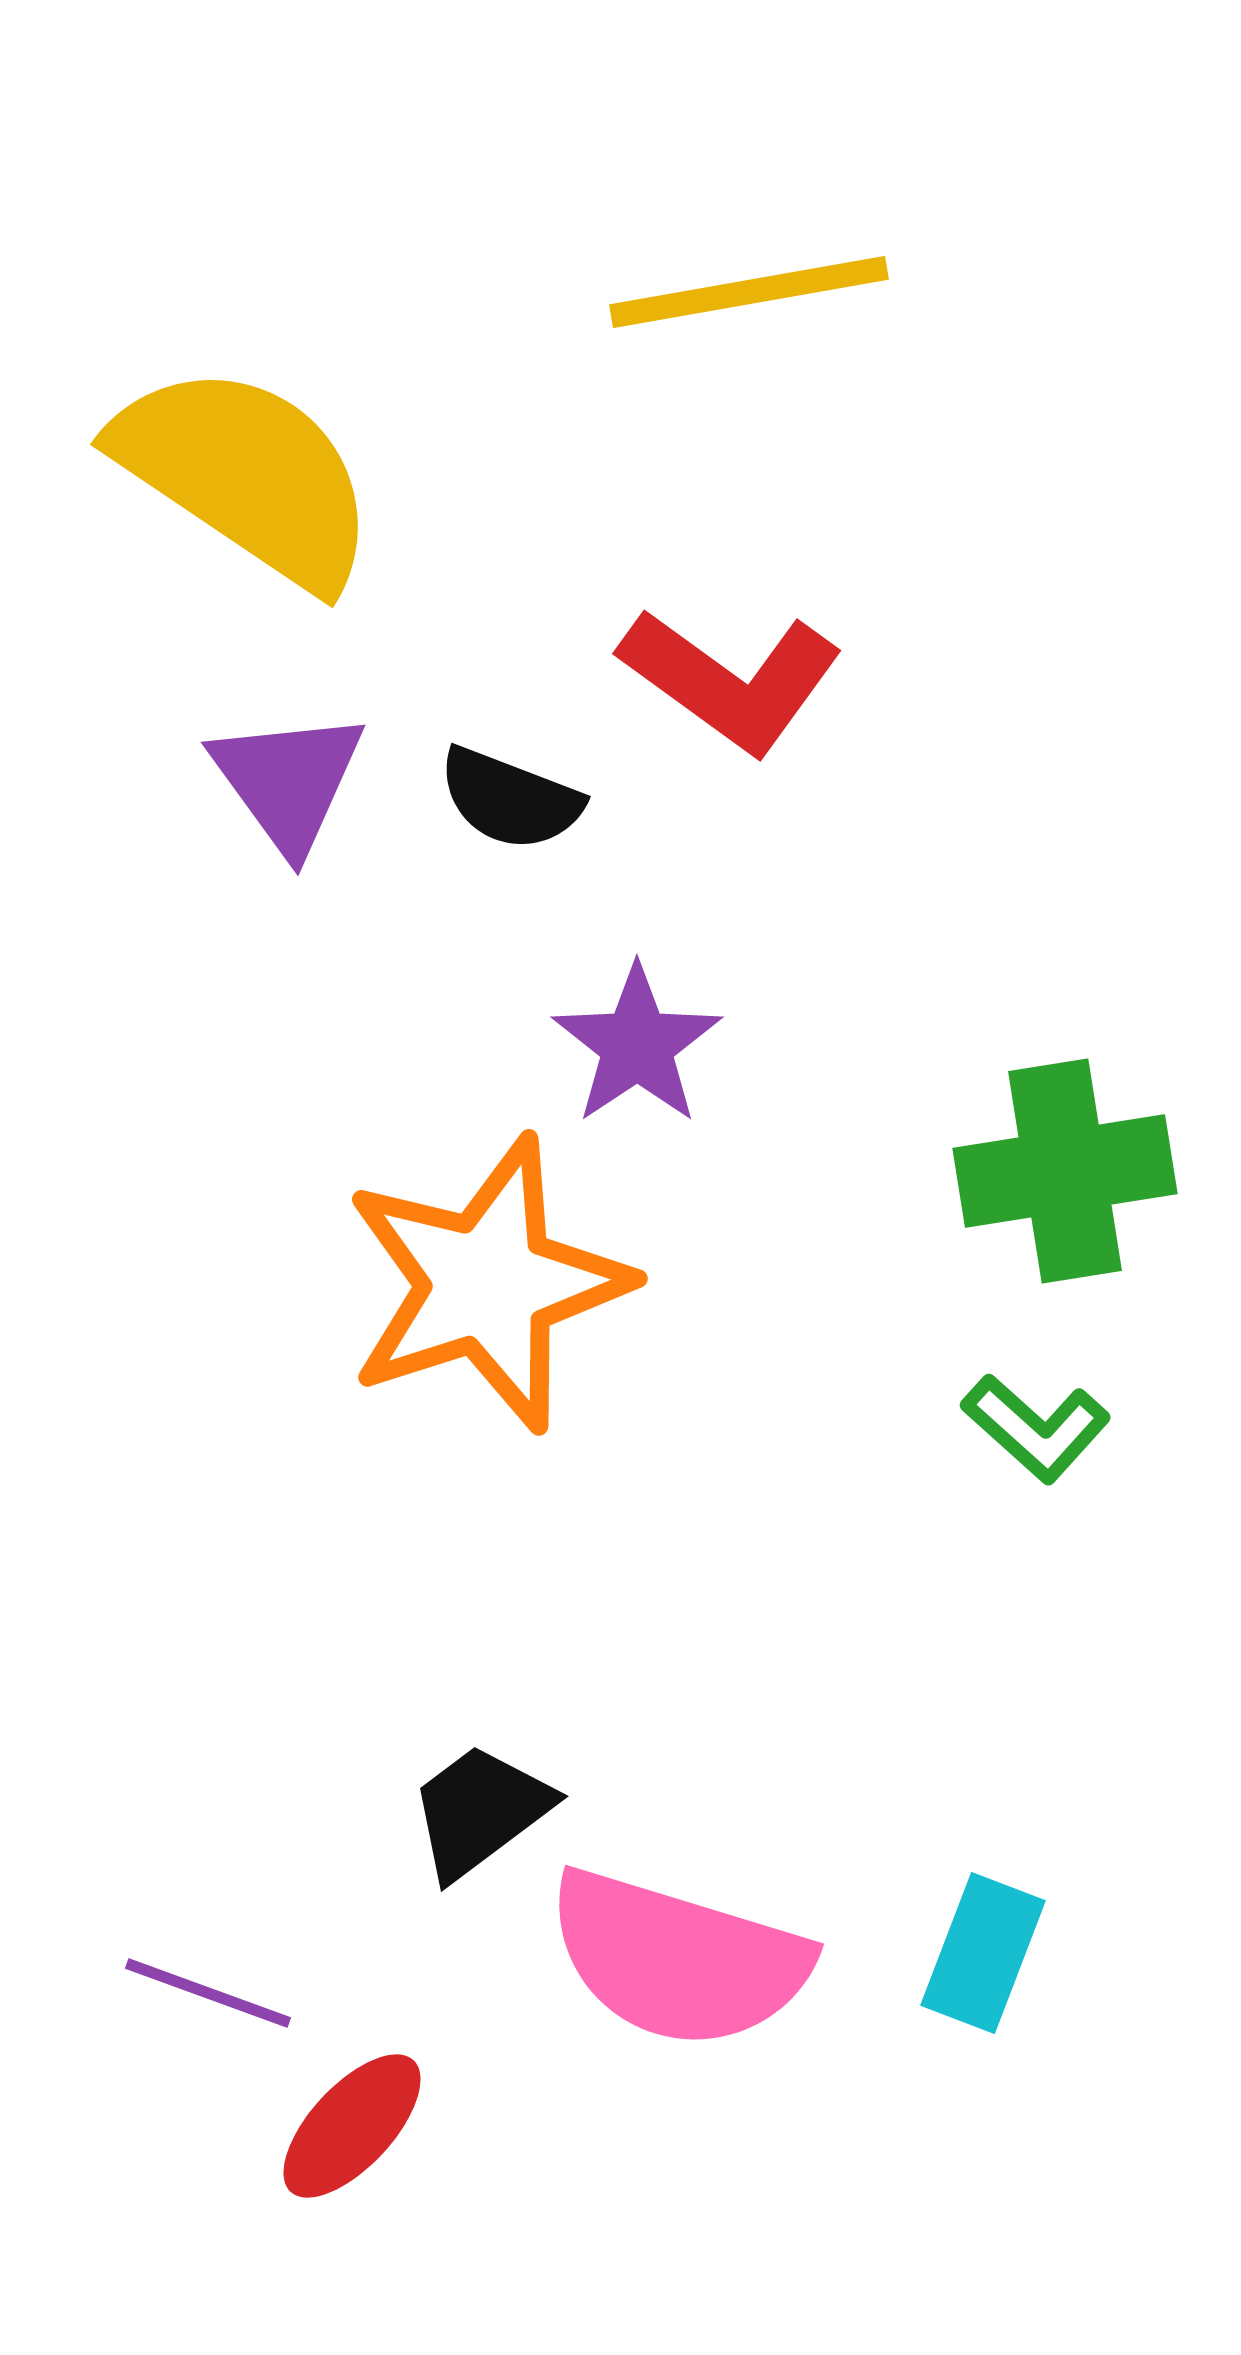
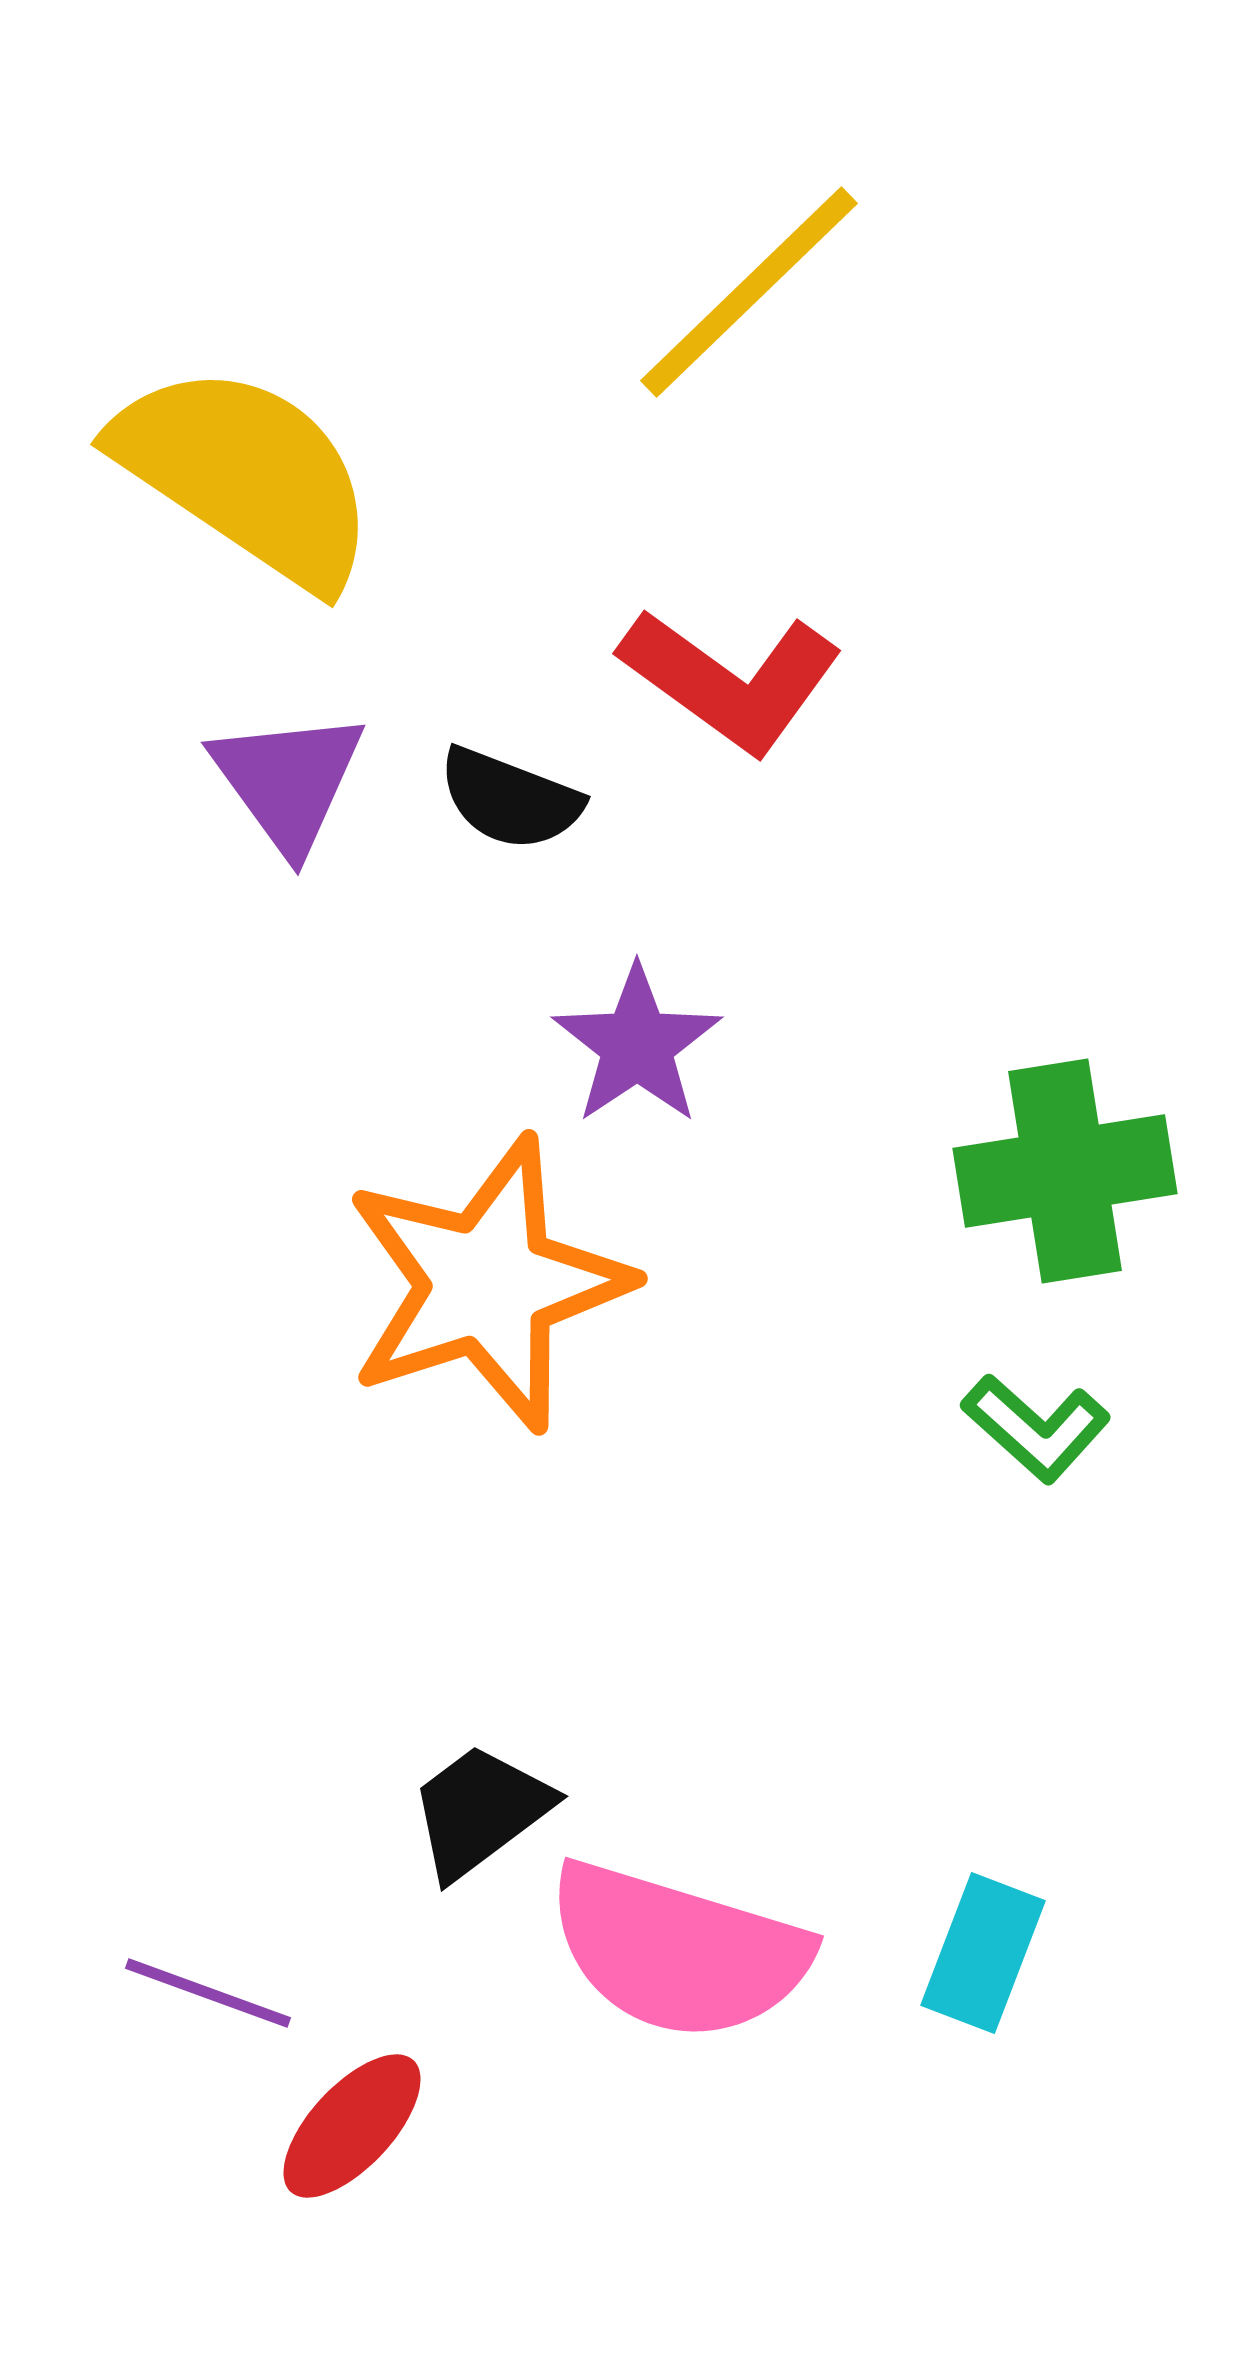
yellow line: rotated 34 degrees counterclockwise
pink semicircle: moved 8 px up
